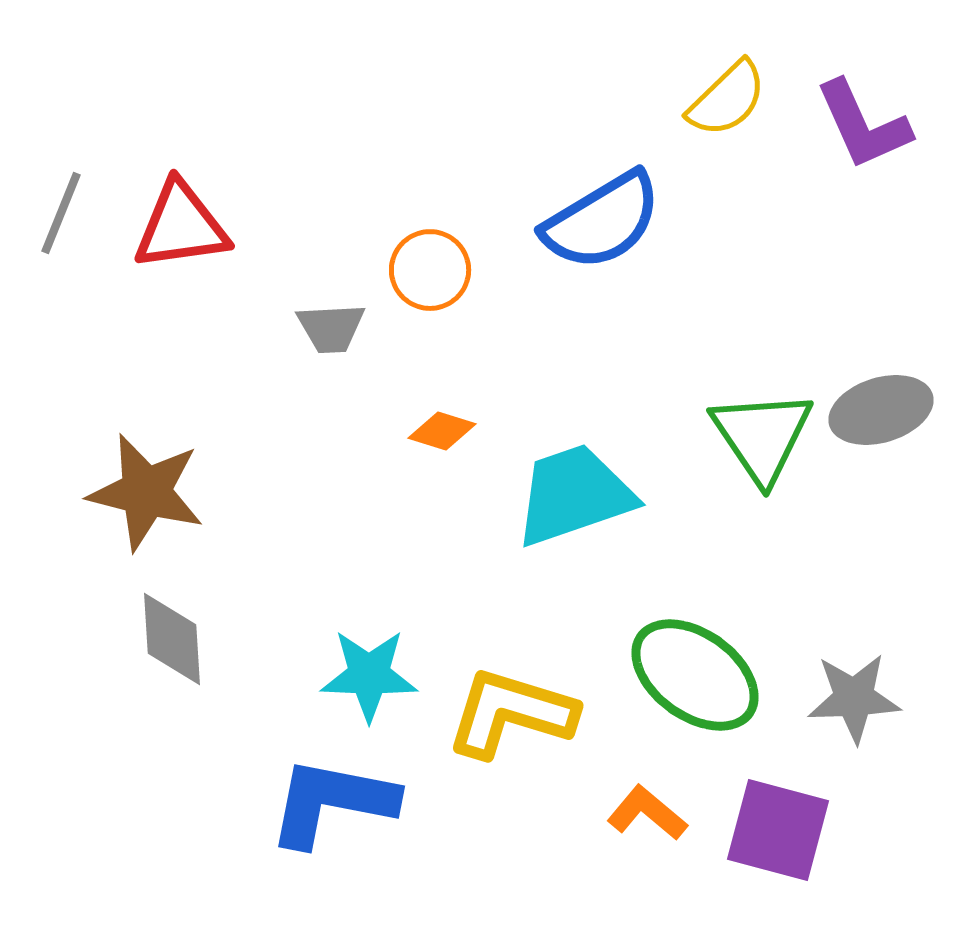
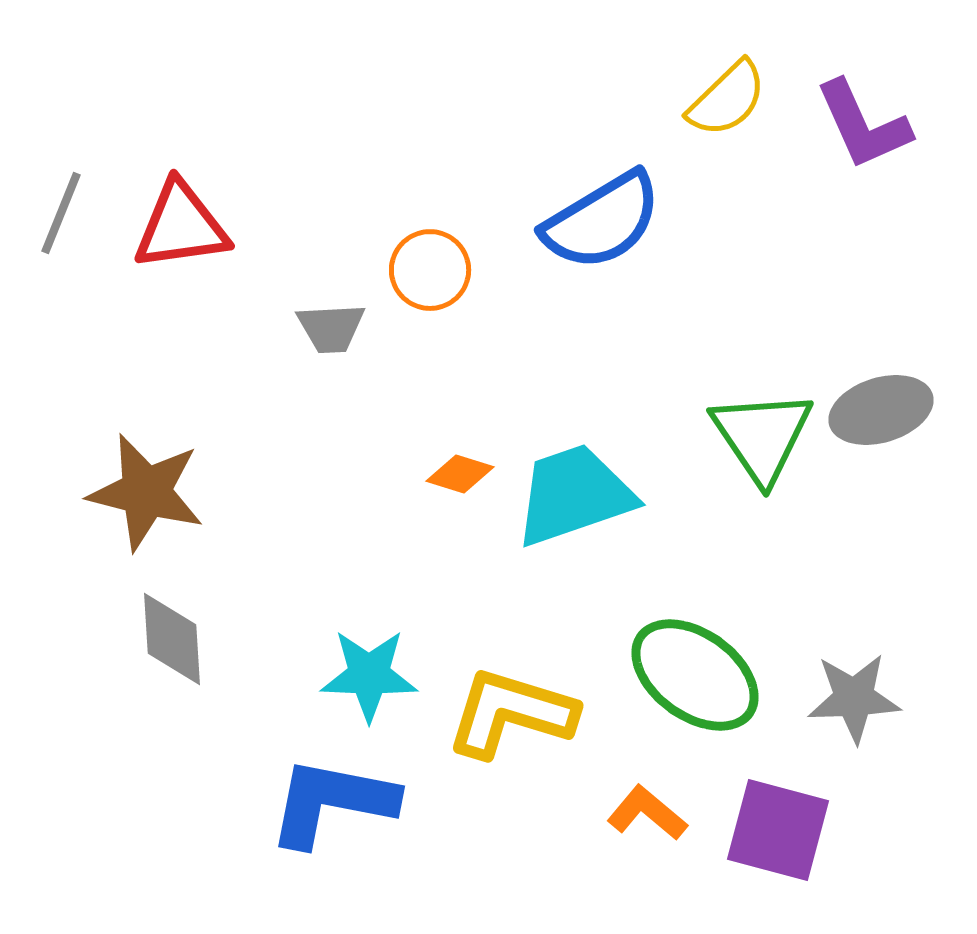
orange diamond: moved 18 px right, 43 px down
